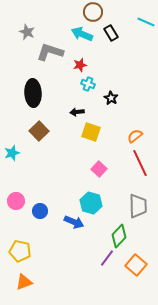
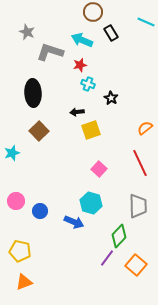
cyan arrow: moved 6 px down
yellow square: moved 2 px up; rotated 36 degrees counterclockwise
orange semicircle: moved 10 px right, 8 px up
